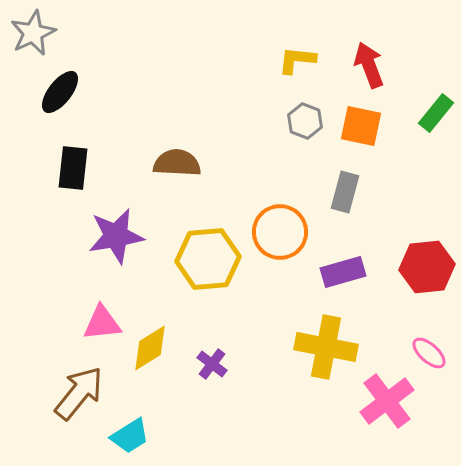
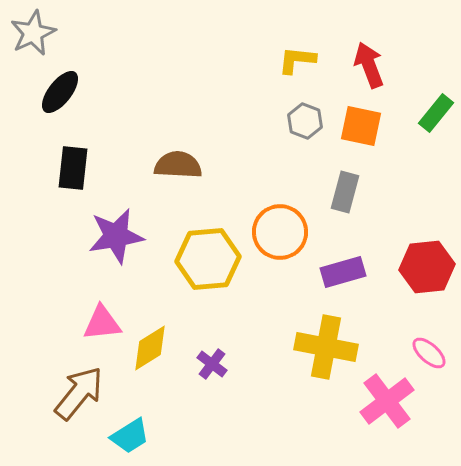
brown semicircle: moved 1 px right, 2 px down
